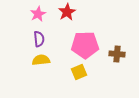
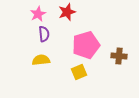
red star: rotated 12 degrees clockwise
purple semicircle: moved 5 px right, 5 px up
pink pentagon: moved 1 px right; rotated 16 degrees counterclockwise
brown cross: moved 2 px right, 2 px down
